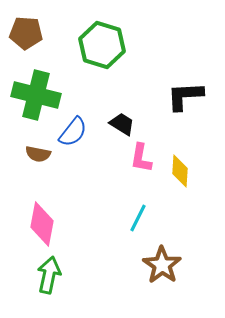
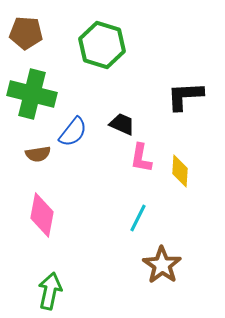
green cross: moved 4 px left, 1 px up
black trapezoid: rotated 8 degrees counterclockwise
brown semicircle: rotated 20 degrees counterclockwise
pink diamond: moved 9 px up
green arrow: moved 1 px right, 16 px down
